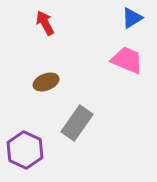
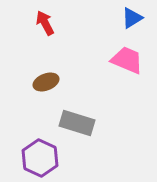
gray rectangle: rotated 72 degrees clockwise
purple hexagon: moved 15 px right, 8 px down
